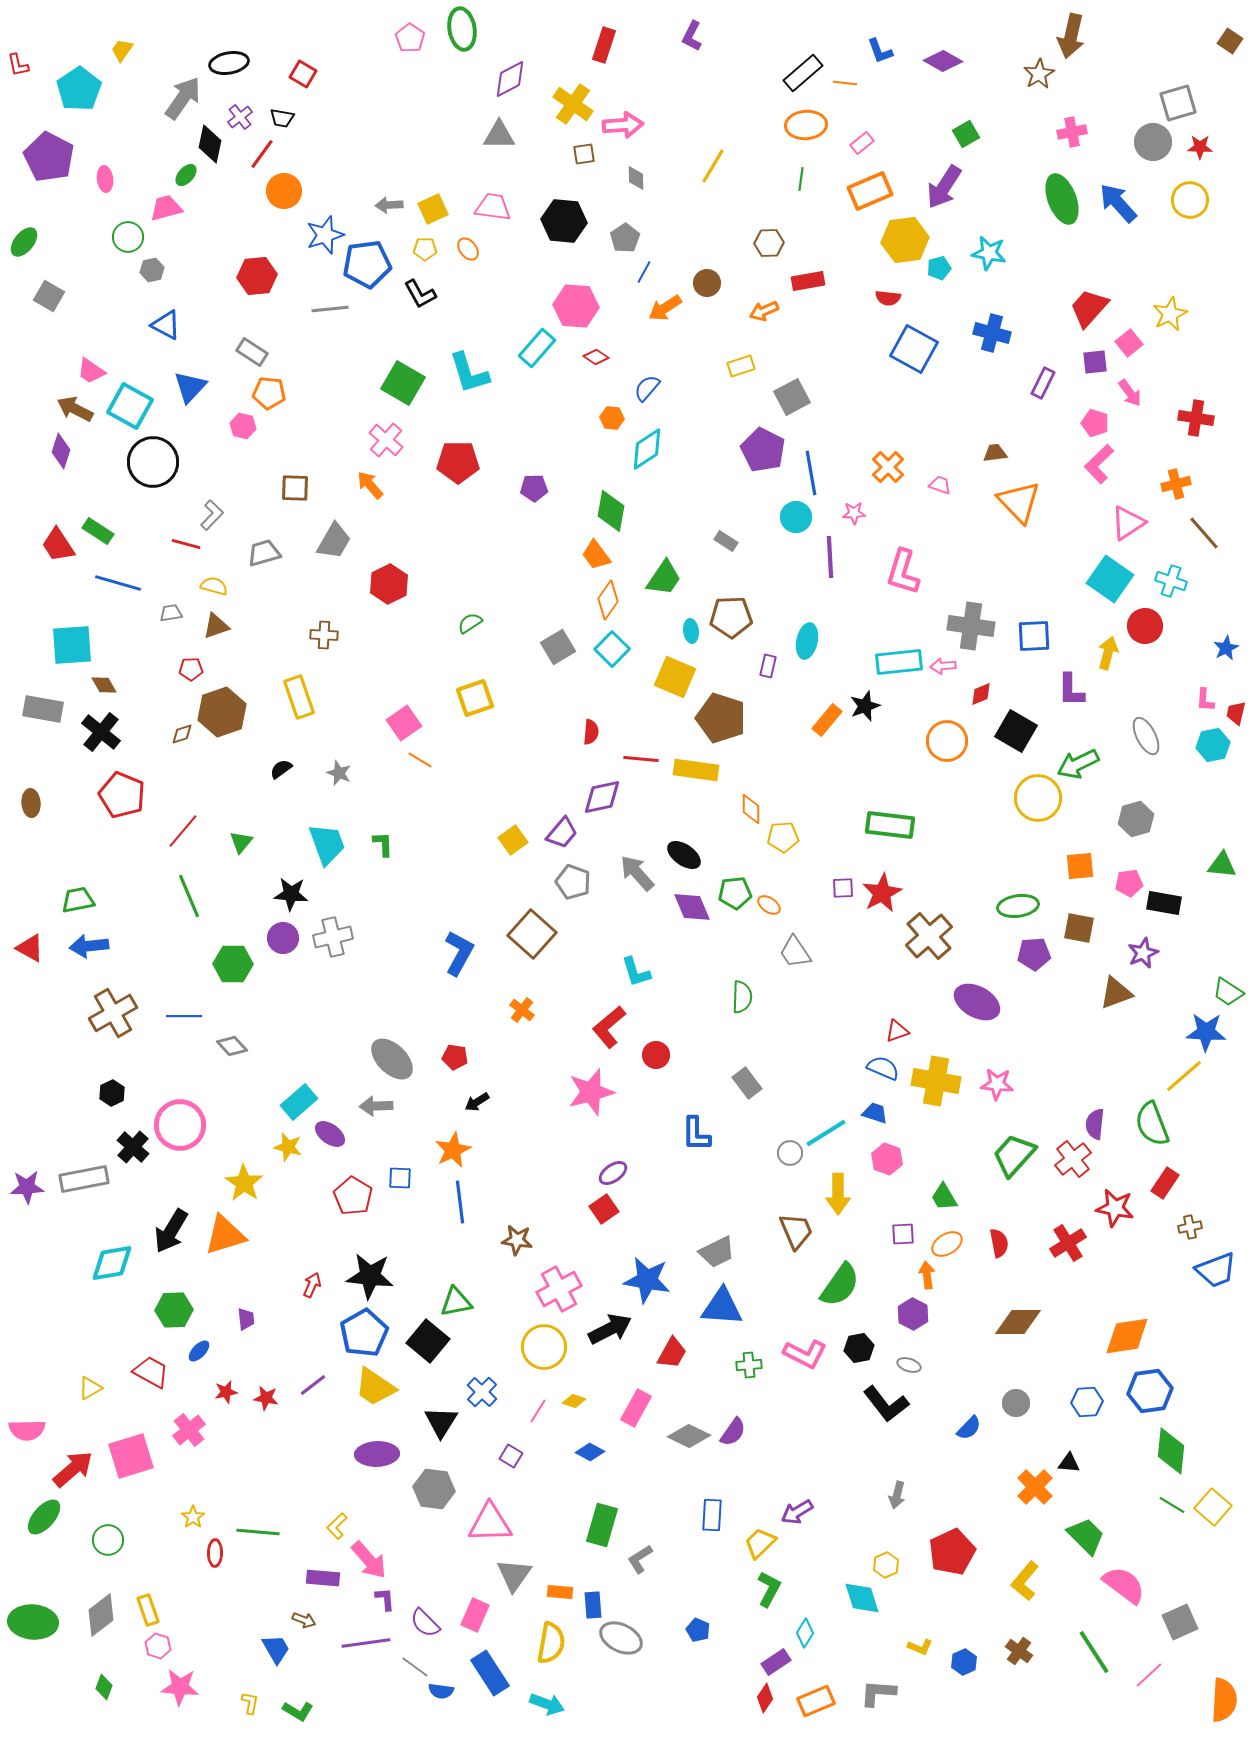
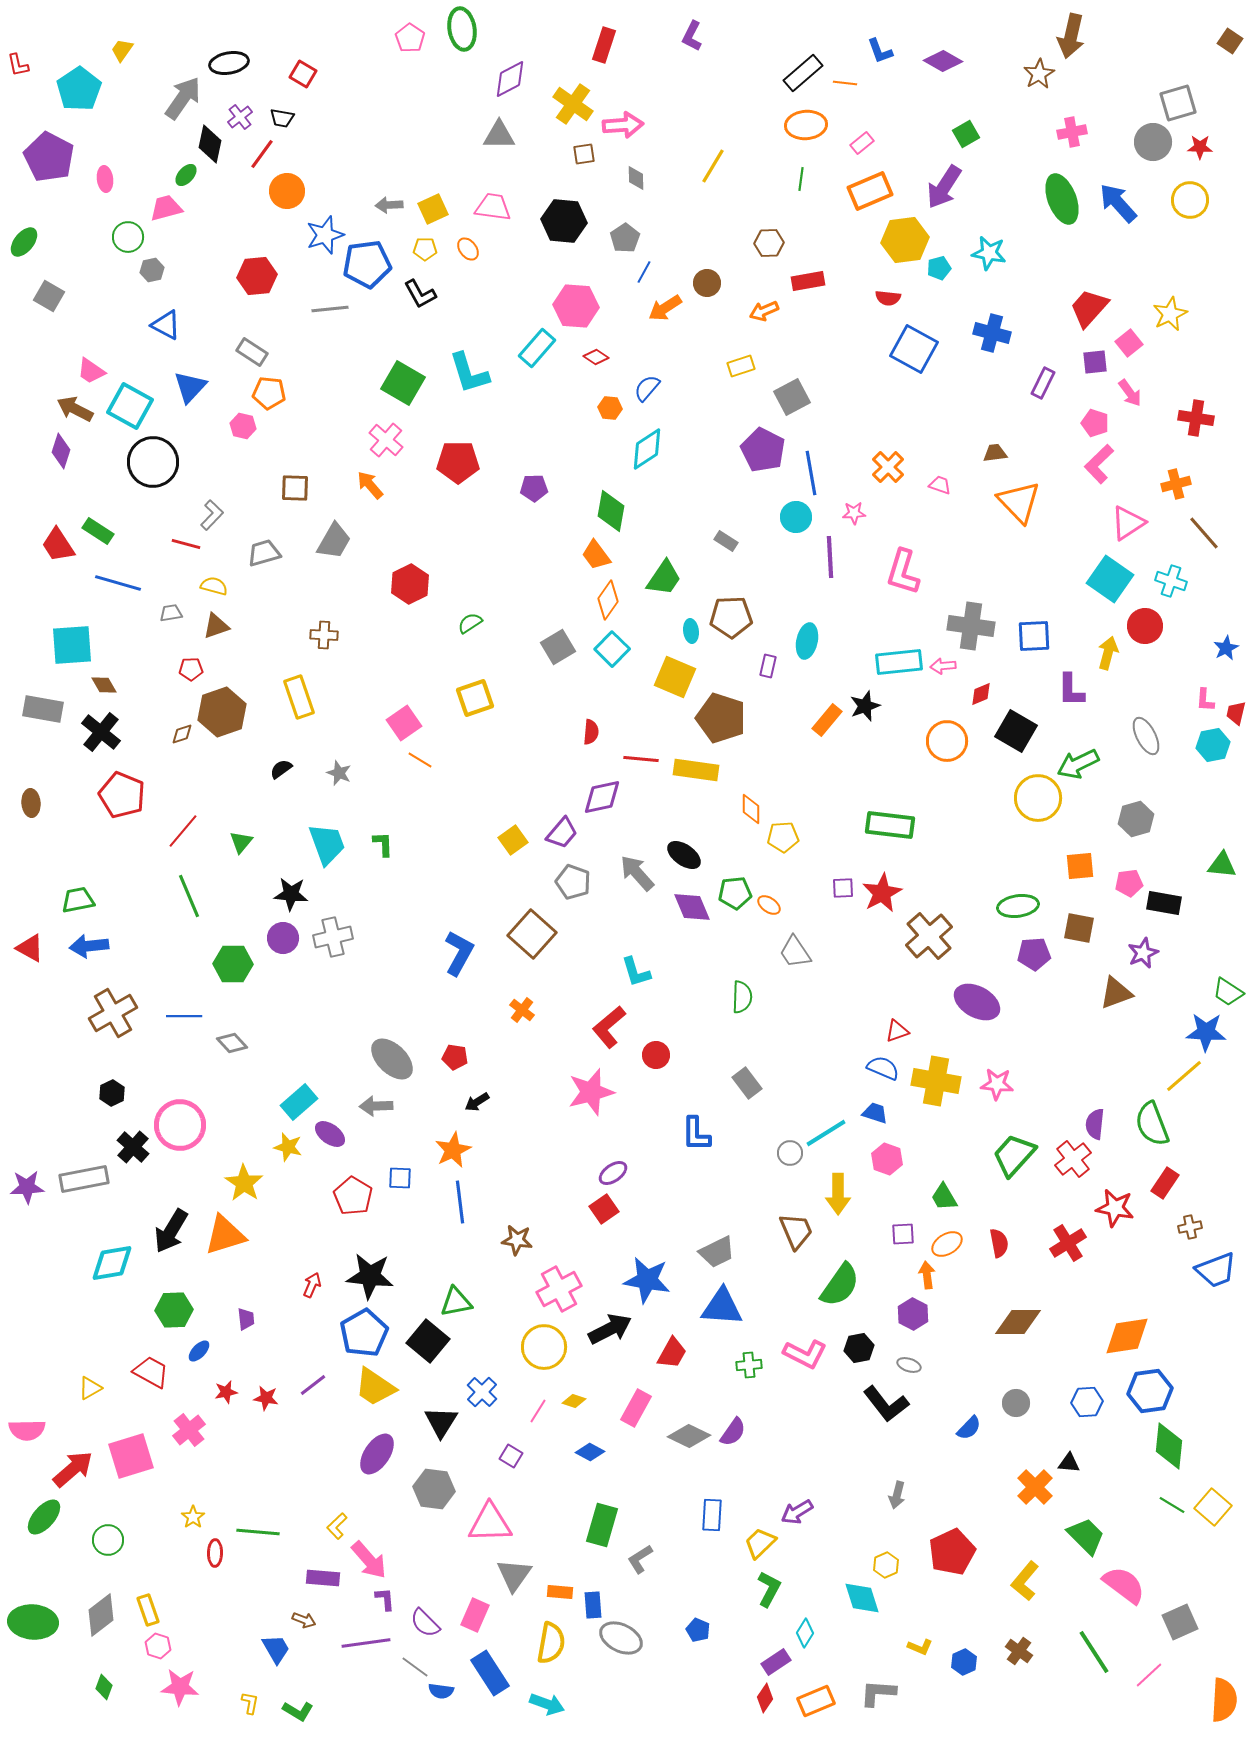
orange circle at (284, 191): moved 3 px right
orange hexagon at (612, 418): moved 2 px left, 10 px up
red hexagon at (389, 584): moved 21 px right
gray diamond at (232, 1046): moved 3 px up
green diamond at (1171, 1451): moved 2 px left, 5 px up
purple ellipse at (377, 1454): rotated 54 degrees counterclockwise
